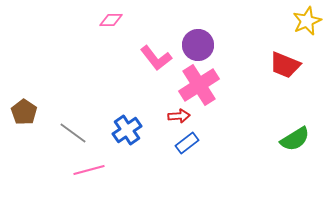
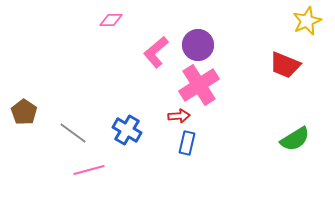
pink L-shape: moved 6 px up; rotated 88 degrees clockwise
blue cross: rotated 24 degrees counterclockwise
blue rectangle: rotated 40 degrees counterclockwise
